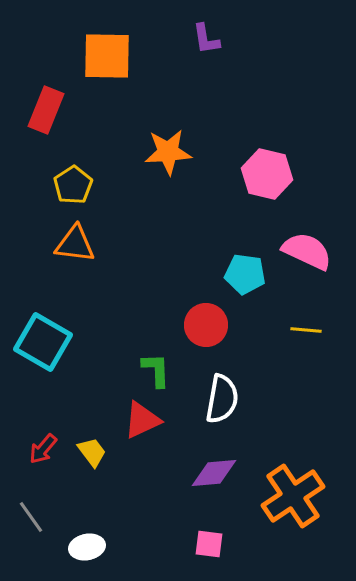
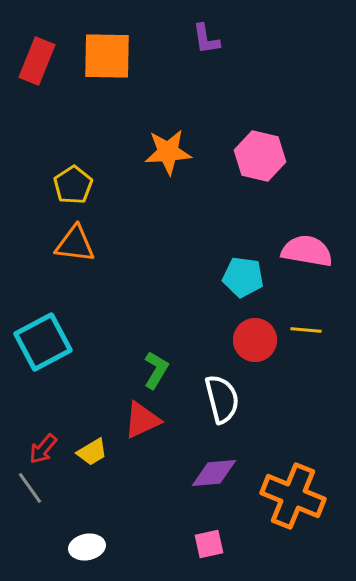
red rectangle: moved 9 px left, 49 px up
pink hexagon: moved 7 px left, 18 px up
pink semicircle: rotated 15 degrees counterclockwise
cyan pentagon: moved 2 px left, 3 px down
red circle: moved 49 px right, 15 px down
cyan square: rotated 32 degrees clockwise
green L-shape: rotated 33 degrees clockwise
white semicircle: rotated 24 degrees counterclockwise
yellow trapezoid: rotated 96 degrees clockwise
orange cross: rotated 34 degrees counterclockwise
gray line: moved 1 px left, 29 px up
pink square: rotated 20 degrees counterclockwise
